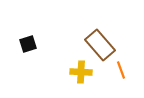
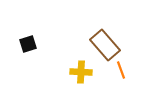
brown rectangle: moved 5 px right
